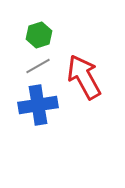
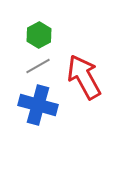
green hexagon: rotated 10 degrees counterclockwise
blue cross: rotated 24 degrees clockwise
